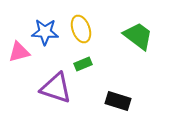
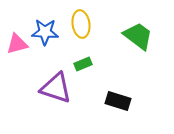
yellow ellipse: moved 5 px up; rotated 12 degrees clockwise
pink triangle: moved 2 px left, 8 px up
